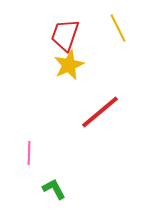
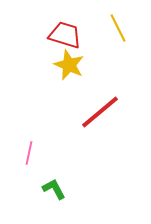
red trapezoid: rotated 88 degrees clockwise
yellow star: rotated 24 degrees counterclockwise
pink line: rotated 10 degrees clockwise
